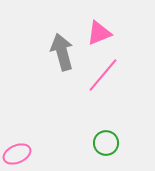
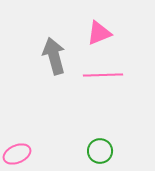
gray arrow: moved 8 px left, 4 px down
pink line: rotated 48 degrees clockwise
green circle: moved 6 px left, 8 px down
